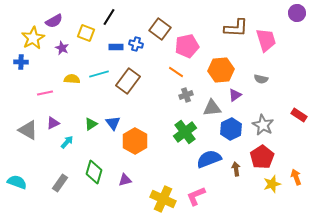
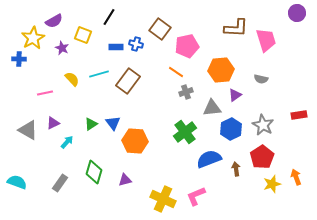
yellow square at (86, 33): moved 3 px left, 2 px down
blue cross at (21, 62): moved 2 px left, 3 px up
yellow semicircle at (72, 79): rotated 42 degrees clockwise
gray cross at (186, 95): moved 3 px up
red rectangle at (299, 115): rotated 42 degrees counterclockwise
orange hexagon at (135, 141): rotated 25 degrees counterclockwise
